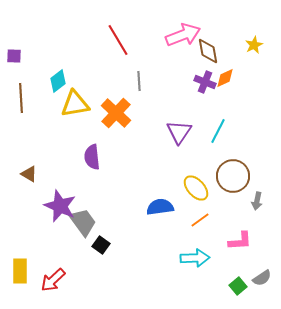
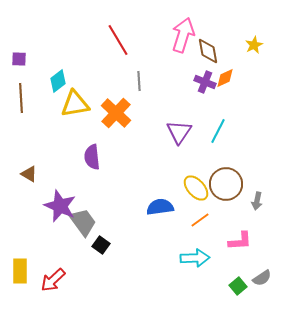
pink arrow: rotated 52 degrees counterclockwise
purple square: moved 5 px right, 3 px down
brown circle: moved 7 px left, 8 px down
